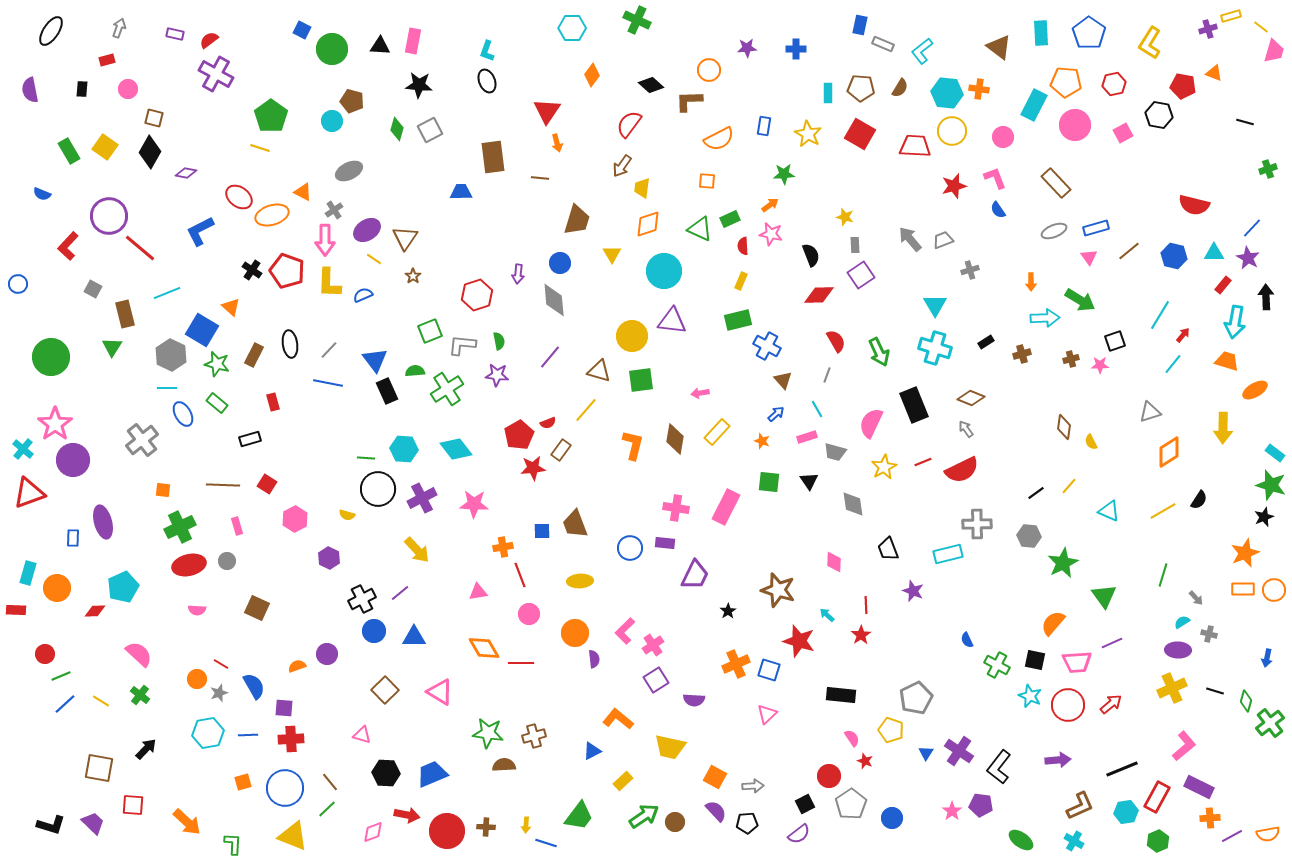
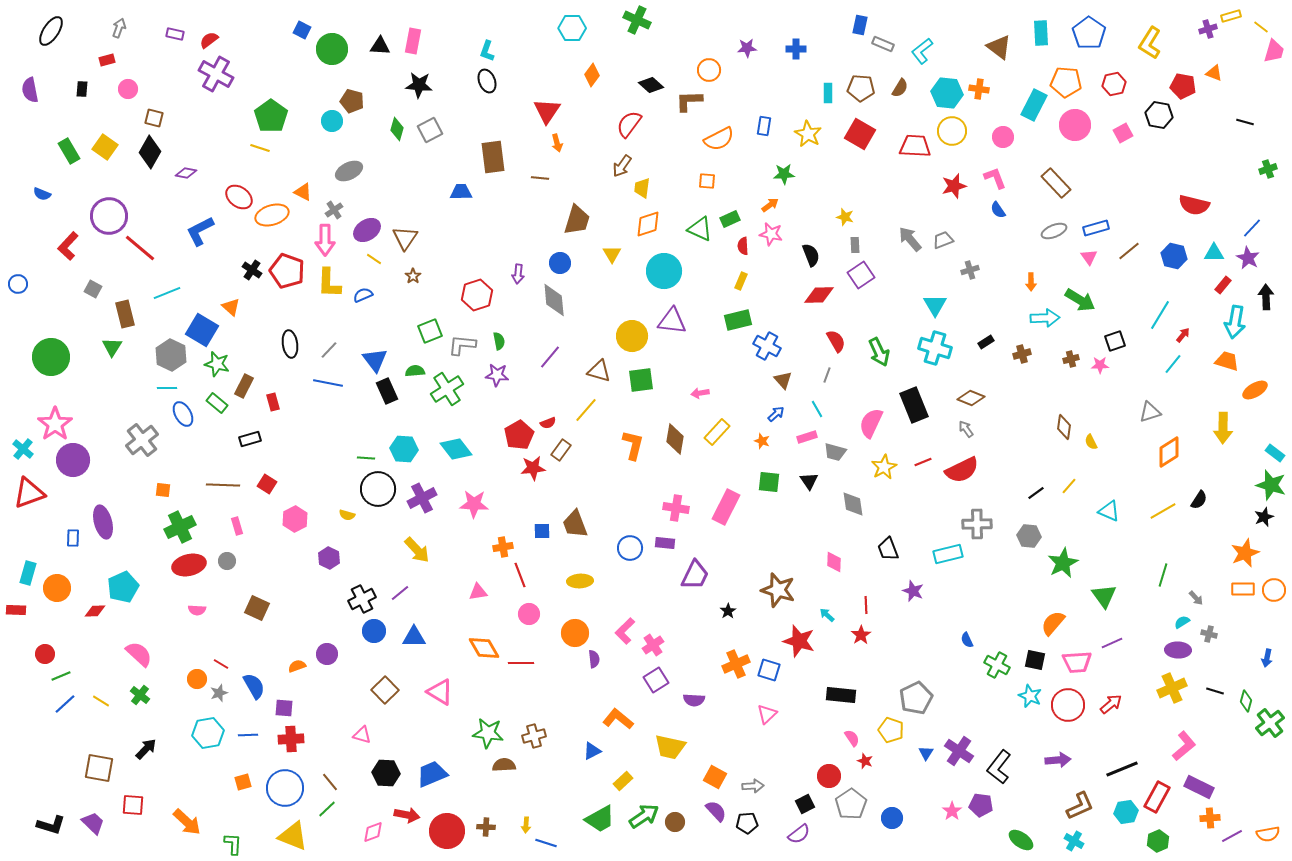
brown rectangle at (254, 355): moved 10 px left, 31 px down
green trapezoid at (579, 816): moved 21 px right, 3 px down; rotated 24 degrees clockwise
